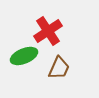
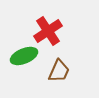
brown trapezoid: moved 3 px down
